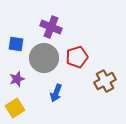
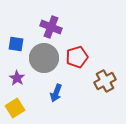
purple star: moved 1 px up; rotated 21 degrees counterclockwise
